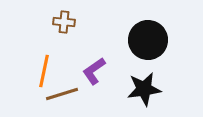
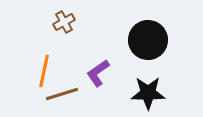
brown cross: rotated 35 degrees counterclockwise
purple L-shape: moved 4 px right, 2 px down
black star: moved 4 px right, 4 px down; rotated 8 degrees clockwise
